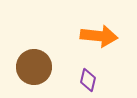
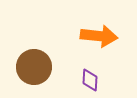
purple diamond: moved 2 px right; rotated 10 degrees counterclockwise
